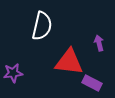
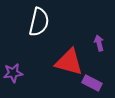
white semicircle: moved 3 px left, 4 px up
red triangle: rotated 8 degrees clockwise
